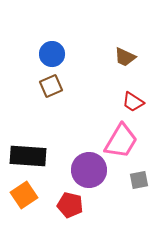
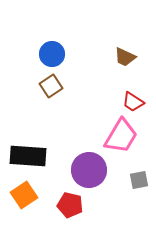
brown square: rotated 10 degrees counterclockwise
pink trapezoid: moved 5 px up
